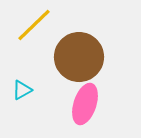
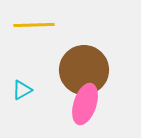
yellow line: rotated 42 degrees clockwise
brown circle: moved 5 px right, 13 px down
